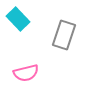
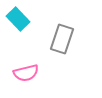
gray rectangle: moved 2 px left, 4 px down
